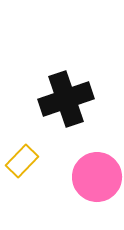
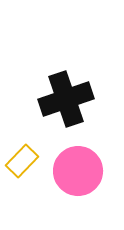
pink circle: moved 19 px left, 6 px up
